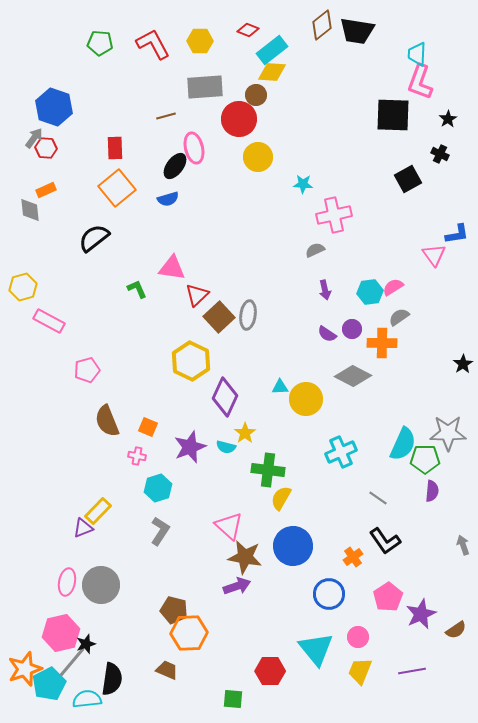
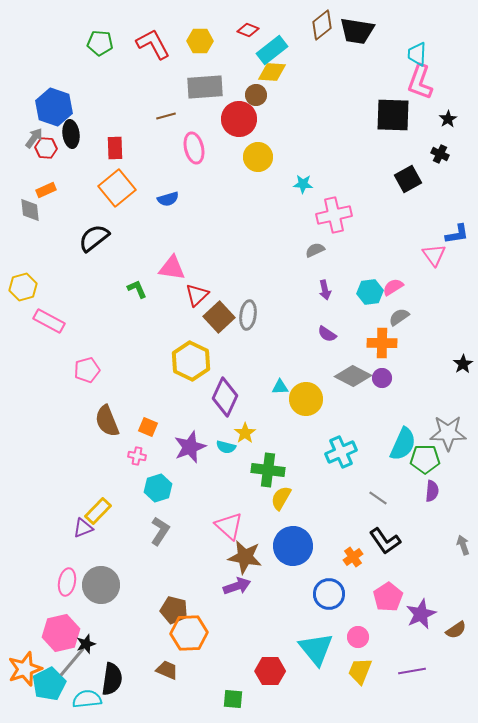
black ellipse at (175, 166): moved 104 px left, 32 px up; rotated 44 degrees counterclockwise
purple circle at (352, 329): moved 30 px right, 49 px down
